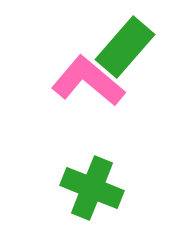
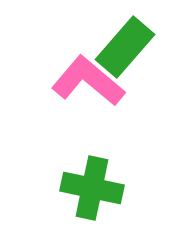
green cross: rotated 10 degrees counterclockwise
